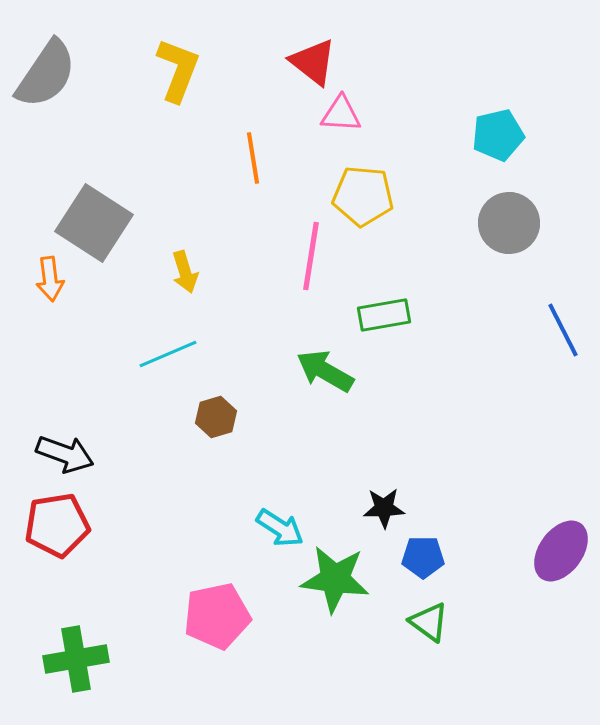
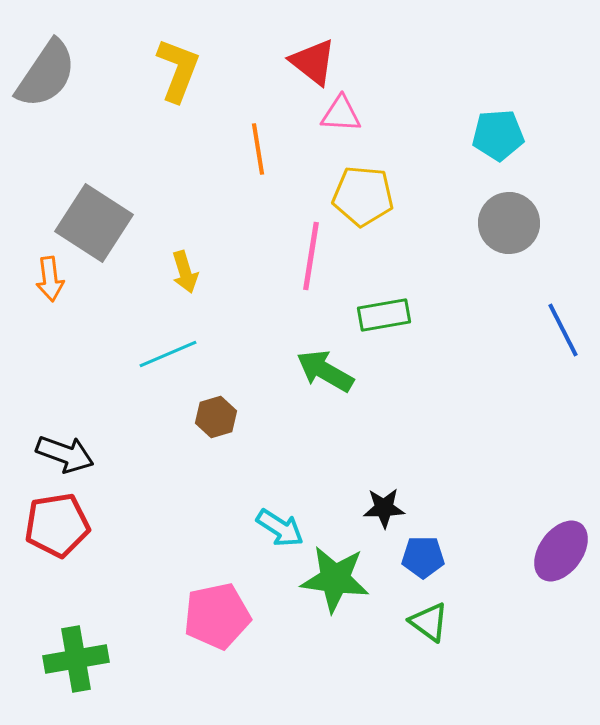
cyan pentagon: rotated 9 degrees clockwise
orange line: moved 5 px right, 9 px up
